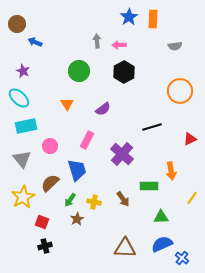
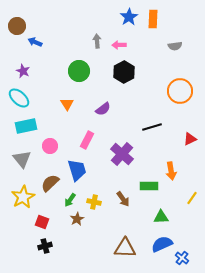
brown circle: moved 2 px down
